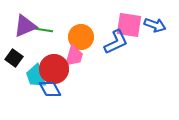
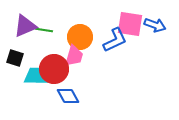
pink square: moved 1 px right, 1 px up
orange circle: moved 1 px left
blue L-shape: moved 1 px left, 2 px up
black square: moved 1 px right; rotated 18 degrees counterclockwise
cyan trapezoid: rotated 110 degrees clockwise
blue diamond: moved 18 px right, 7 px down
